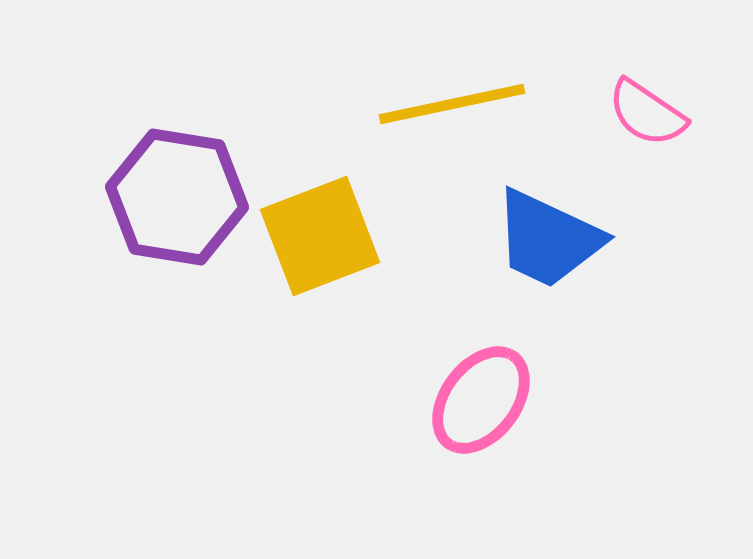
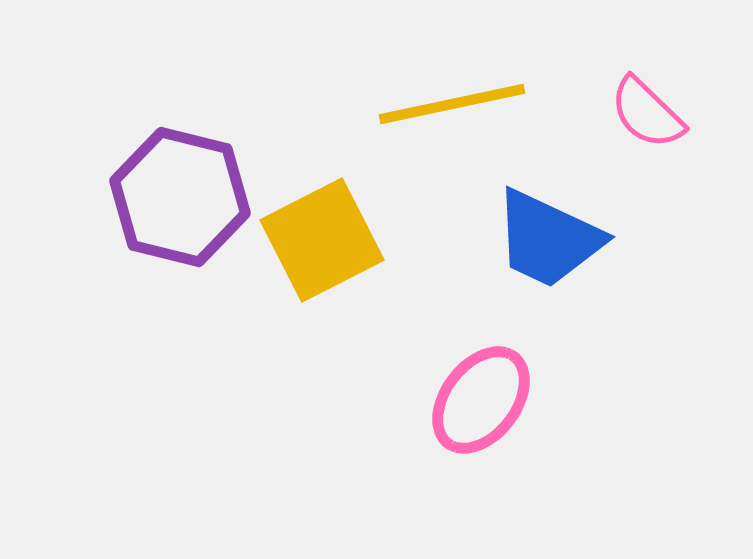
pink semicircle: rotated 10 degrees clockwise
purple hexagon: moved 3 px right; rotated 5 degrees clockwise
yellow square: moved 2 px right, 4 px down; rotated 6 degrees counterclockwise
